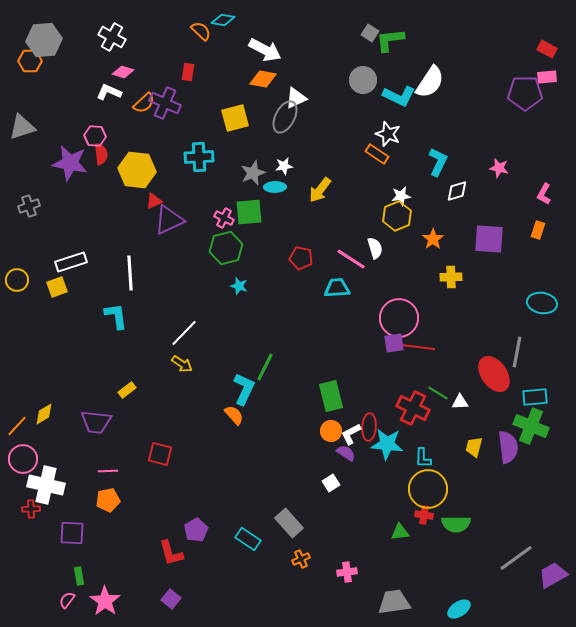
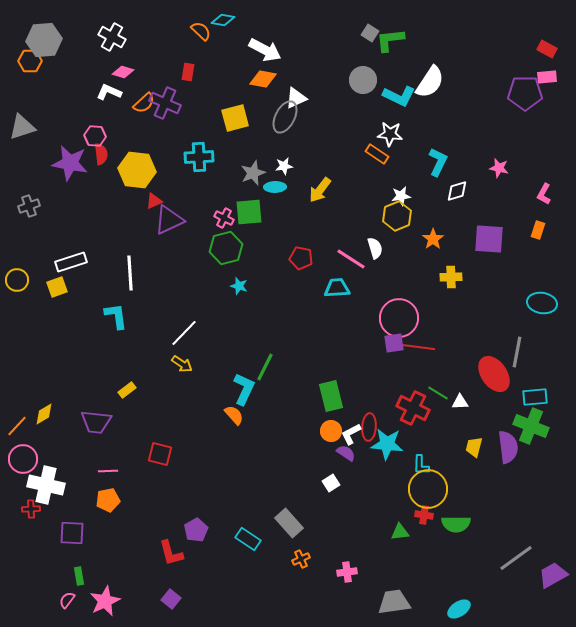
white star at (388, 134): moved 2 px right; rotated 15 degrees counterclockwise
cyan L-shape at (423, 458): moved 2 px left, 7 px down
pink star at (105, 601): rotated 12 degrees clockwise
